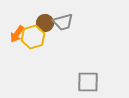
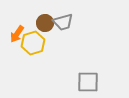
yellow hexagon: moved 6 px down
